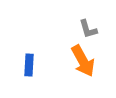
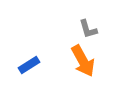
blue rectangle: rotated 55 degrees clockwise
